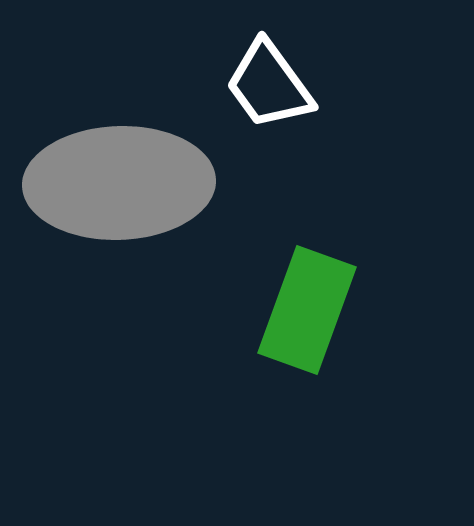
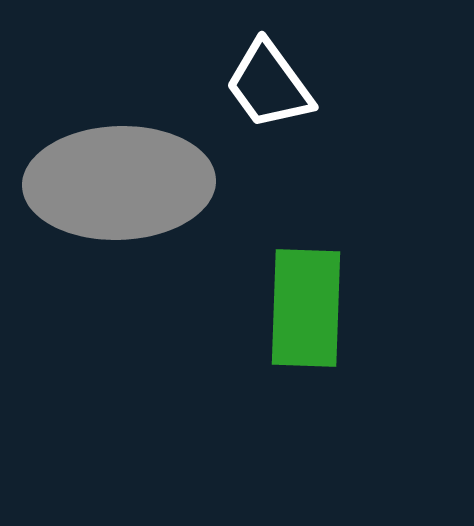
green rectangle: moved 1 px left, 2 px up; rotated 18 degrees counterclockwise
